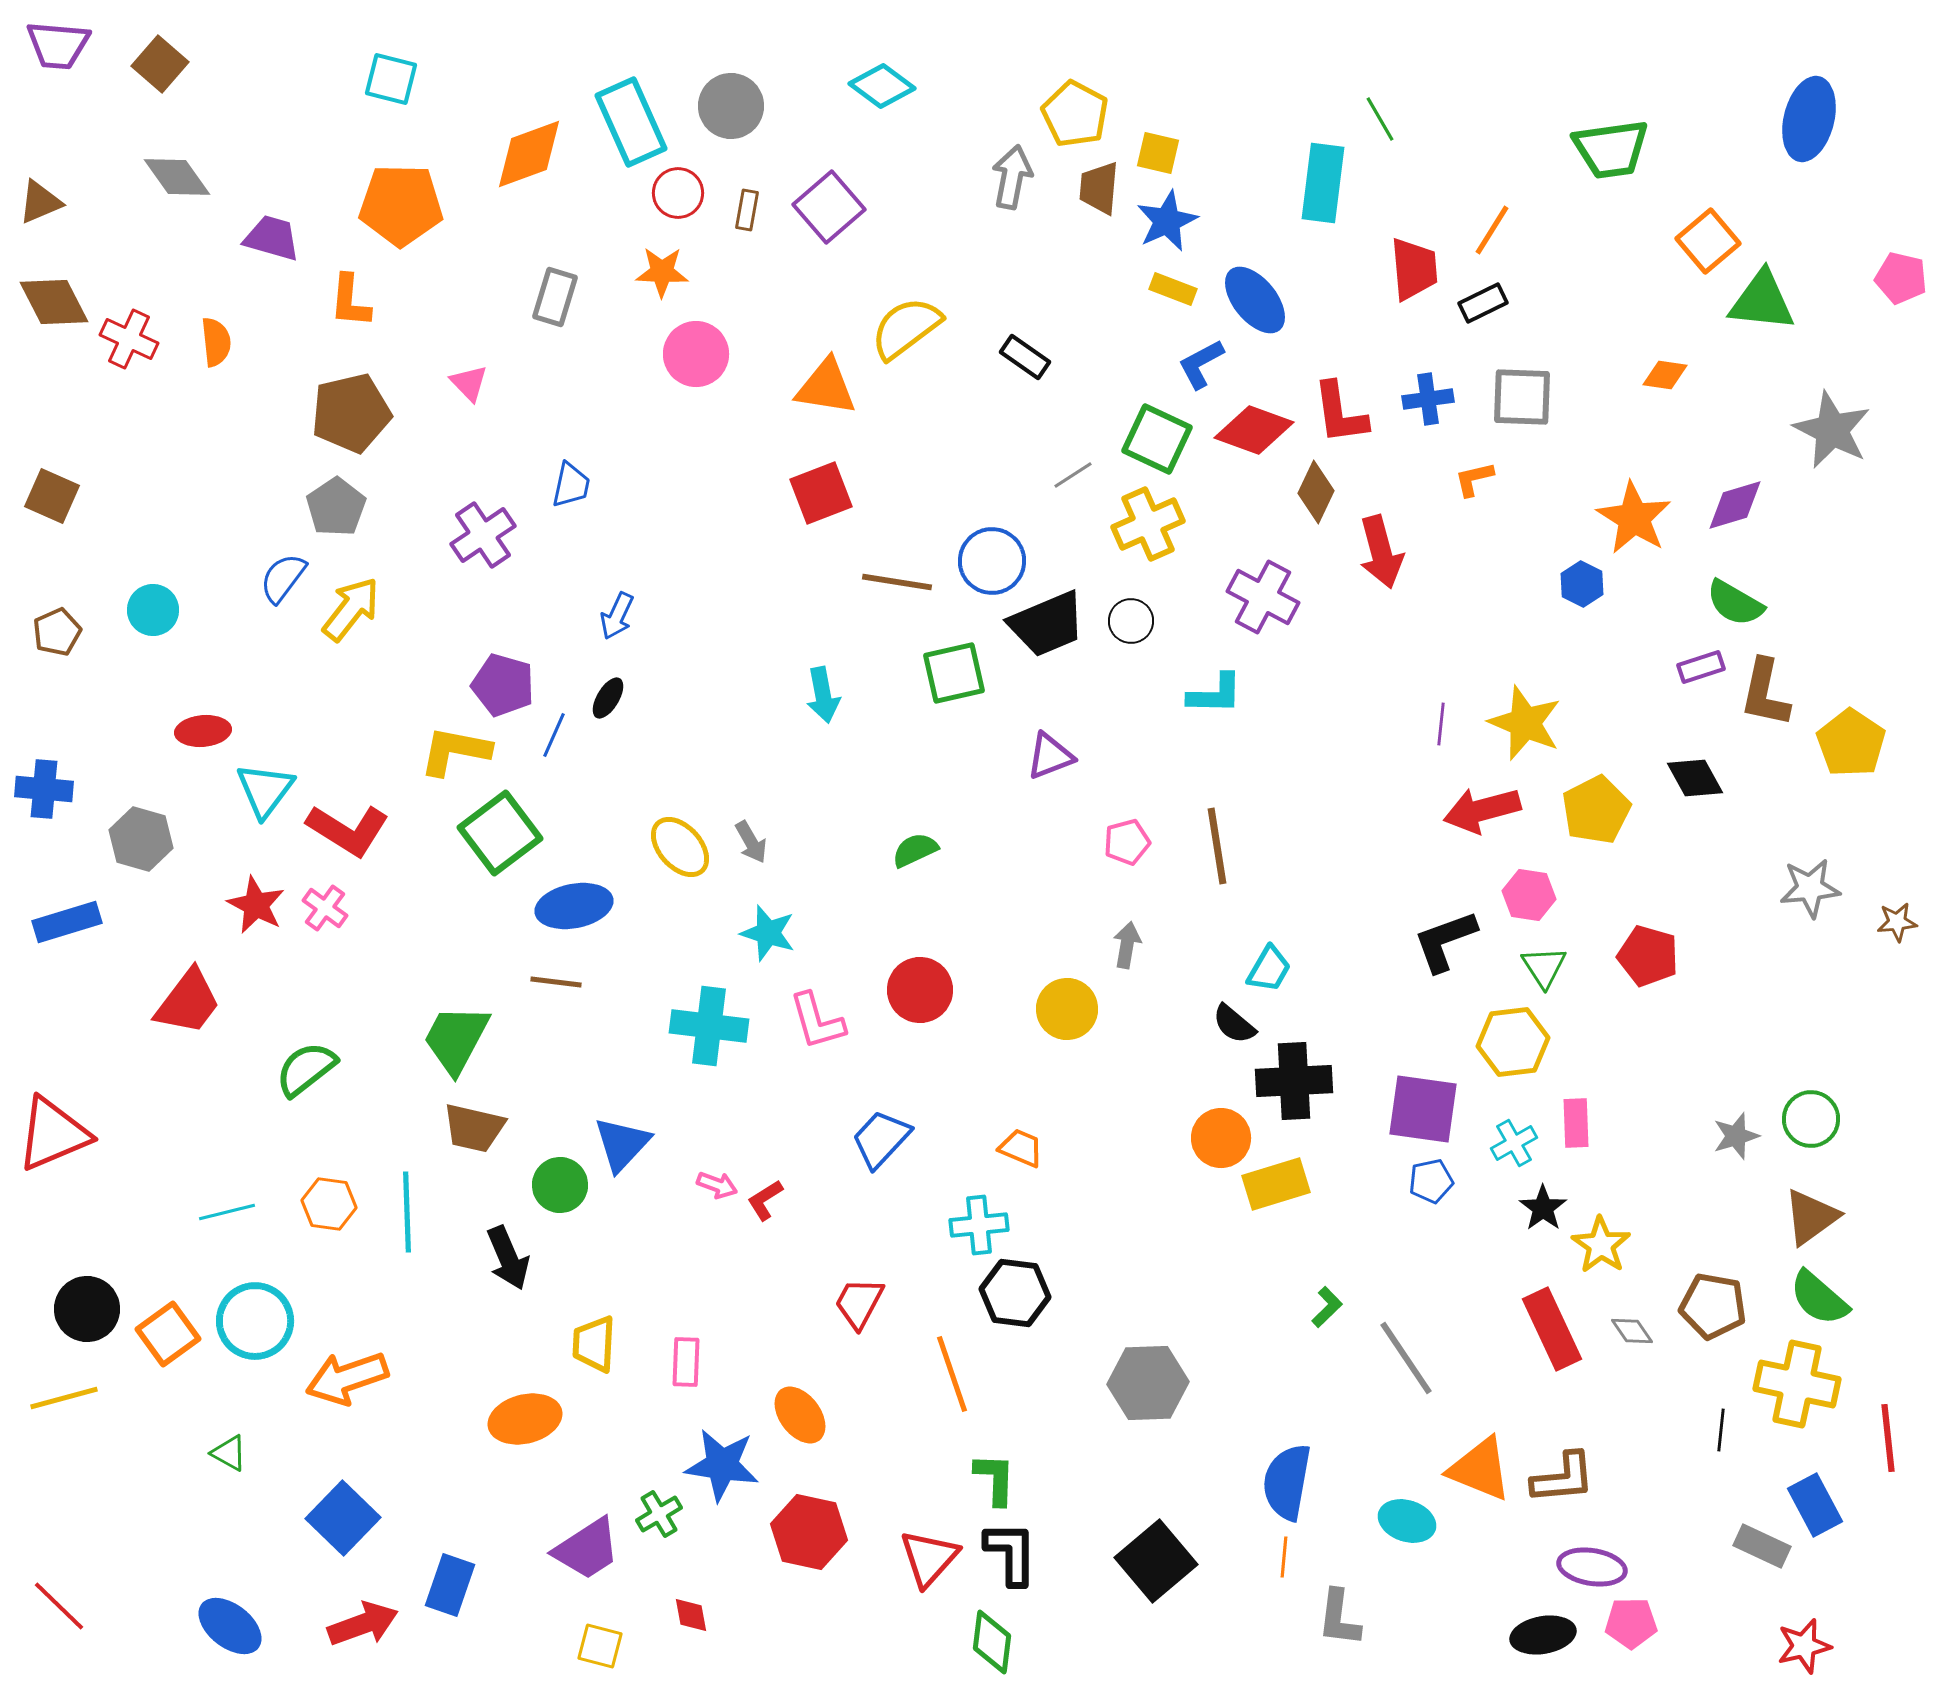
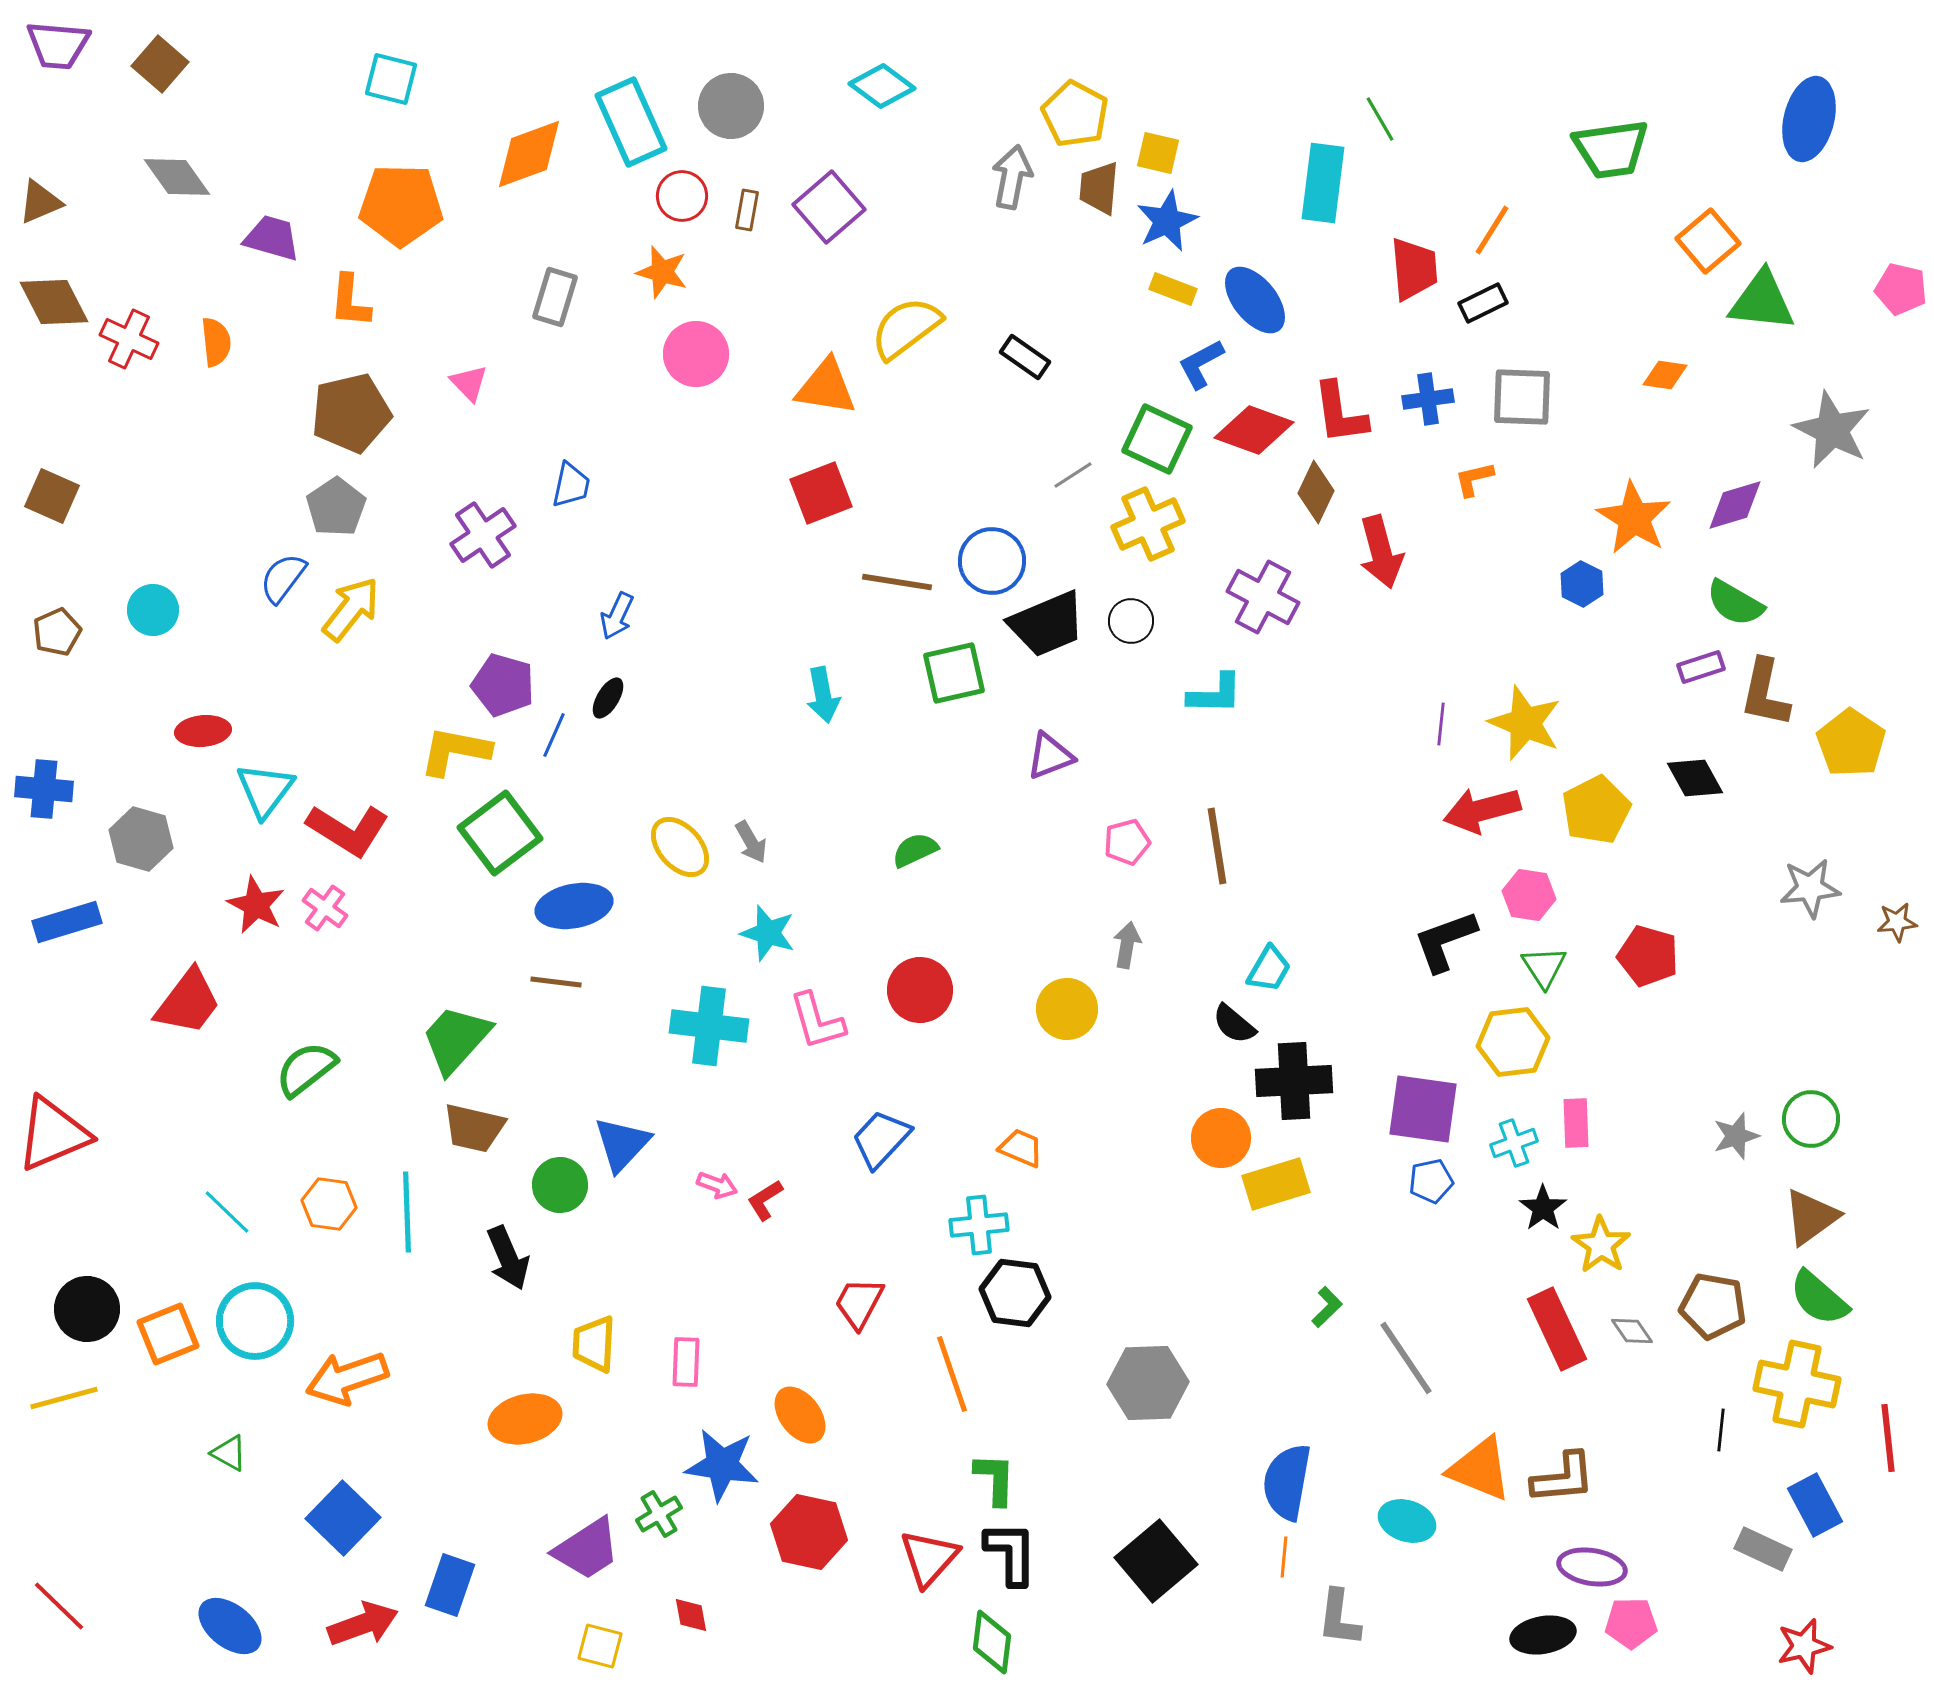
red circle at (678, 193): moved 4 px right, 3 px down
orange star at (662, 272): rotated 14 degrees clockwise
pink pentagon at (1901, 278): moved 11 px down
green trapezoid at (456, 1039): rotated 14 degrees clockwise
cyan cross at (1514, 1143): rotated 9 degrees clockwise
cyan line at (227, 1212): rotated 58 degrees clockwise
red rectangle at (1552, 1329): moved 5 px right
orange square at (168, 1334): rotated 14 degrees clockwise
gray rectangle at (1762, 1546): moved 1 px right, 3 px down
